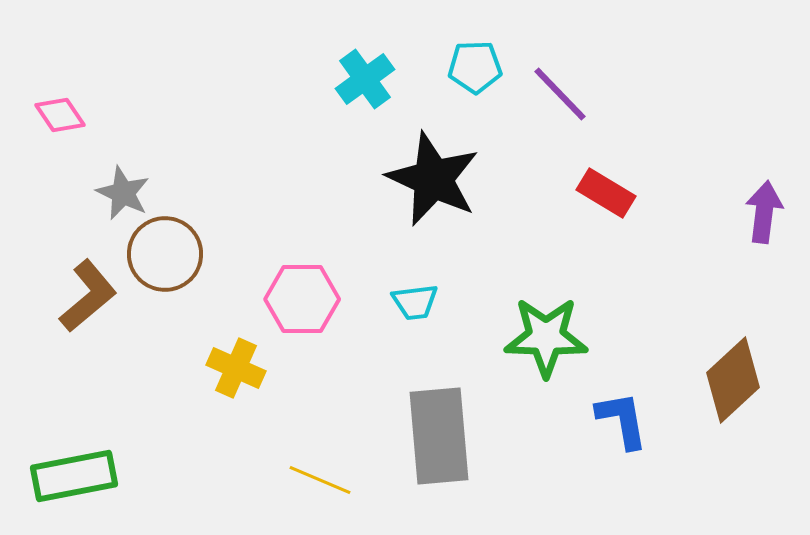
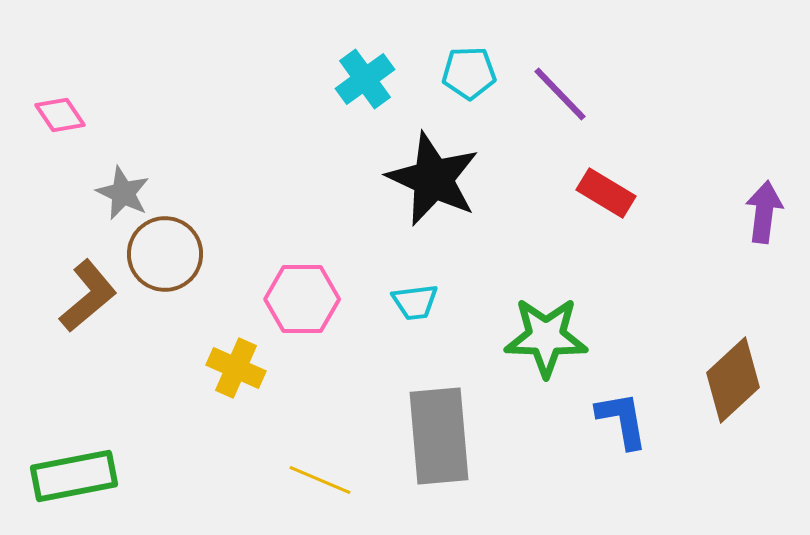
cyan pentagon: moved 6 px left, 6 px down
